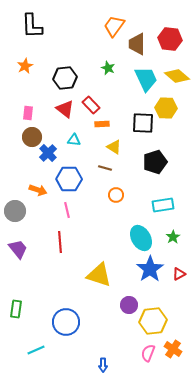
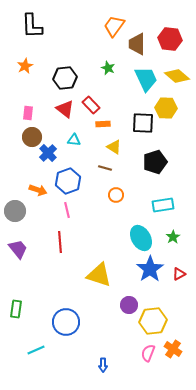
orange rectangle at (102, 124): moved 1 px right
blue hexagon at (69, 179): moved 1 px left, 2 px down; rotated 20 degrees counterclockwise
